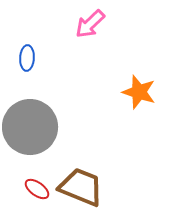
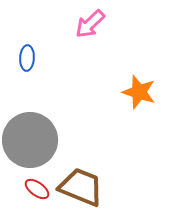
gray circle: moved 13 px down
